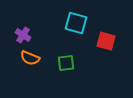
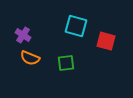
cyan square: moved 3 px down
